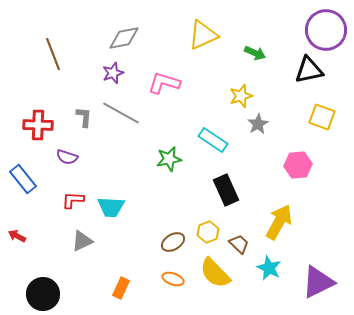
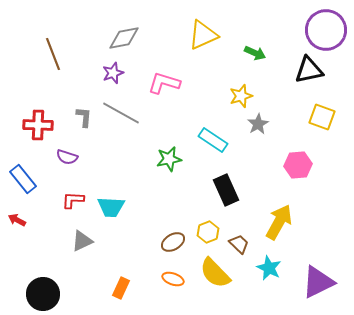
red arrow: moved 16 px up
